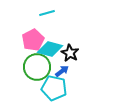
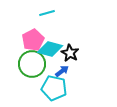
green circle: moved 5 px left, 3 px up
